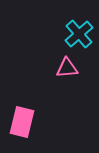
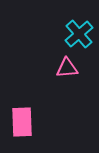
pink rectangle: rotated 16 degrees counterclockwise
